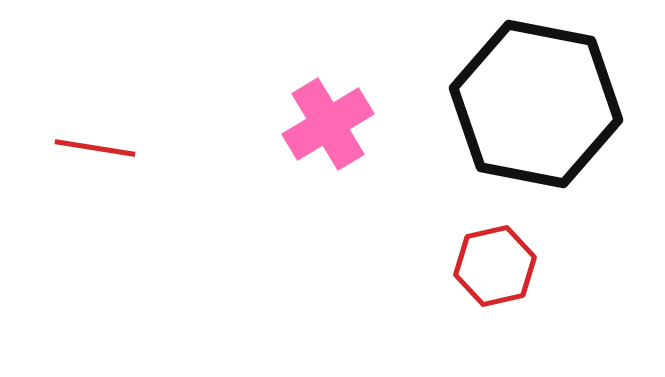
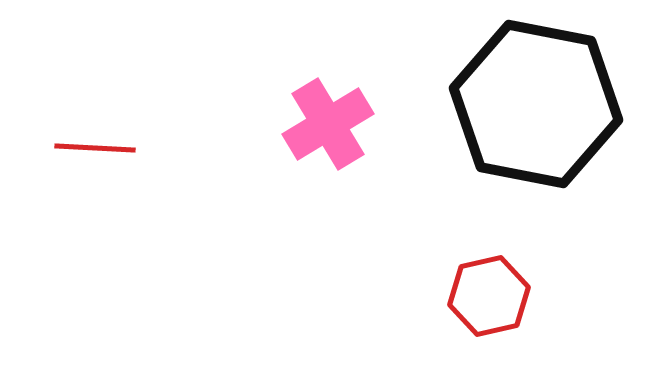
red line: rotated 6 degrees counterclockwise
red hexagon: moved 6 px left, 30 px down
